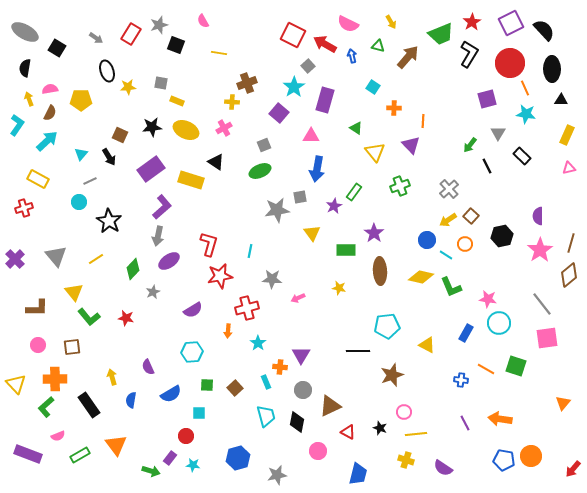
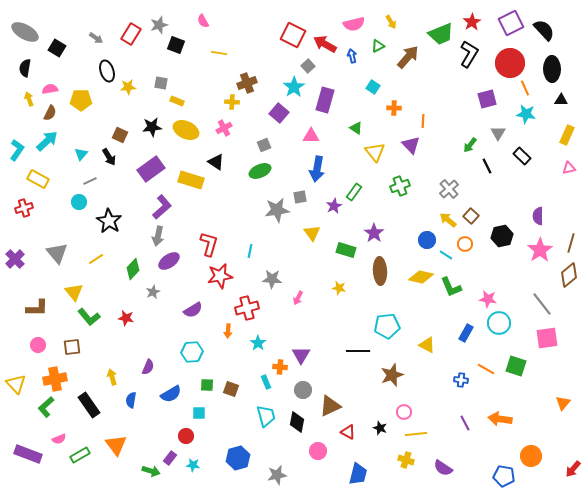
pink semicircle at (348, 24): moved 6 px right; rotated 40 degrees counterclockwise
green triangle at (378, 46): rotated 40 degrees counterclockwise
cyan L-shape at (17, 125): moved 25 px down
yellow arrow at (448, 220): rotated 72 degrees clockwise
green rectangle at (346, 250): rotated 18 degrees clockwise
gray triangle at (56, 256): moved 1 px right, 3 px up
pink arrow at (298, 298): rotated 40 degrees counterclockwise
purple semicircle at (148, 367): rotated 133 degrees counterclockwise
orange cross at (55, 379): rotated 10 degrees counterclockwise
brown square at (235, 388): moved 4 px left, 1 px down; rotated 28 degrees counterclockwise
pink semicircle at (58, 436): moved 1 px right, 3 px down
blue pentagon at (504, 460): moved 16 px down
